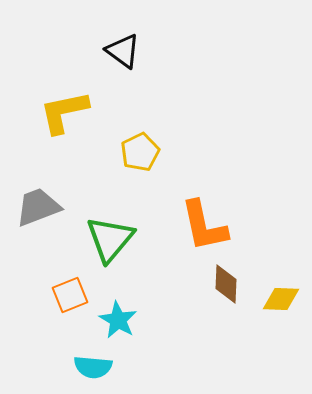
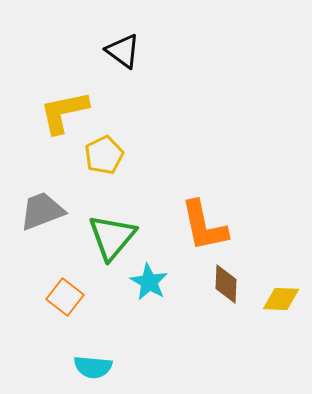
yellow pentagon: moved 36 px left, 3 px down
gray trapezoid: moved 4 px right, 4 px down
green triangle: moved 2 px right, 2 px up
orange square: moved 5 px left, 2 px down; rotated 30 degrees counterclockwise
cyan star: moved 31 px right, 38 px up
